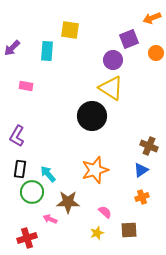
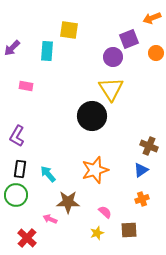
yellow square: moved 1 px left
purple circle: moved 3 px up
yellow triangle: moved 1 px down; rotated 24 degrees clockwise
green circle: moved 16 px left, 3 px down
orange cross: moved 2 px down
red cross: rotated 30 degrees counterclockwise
